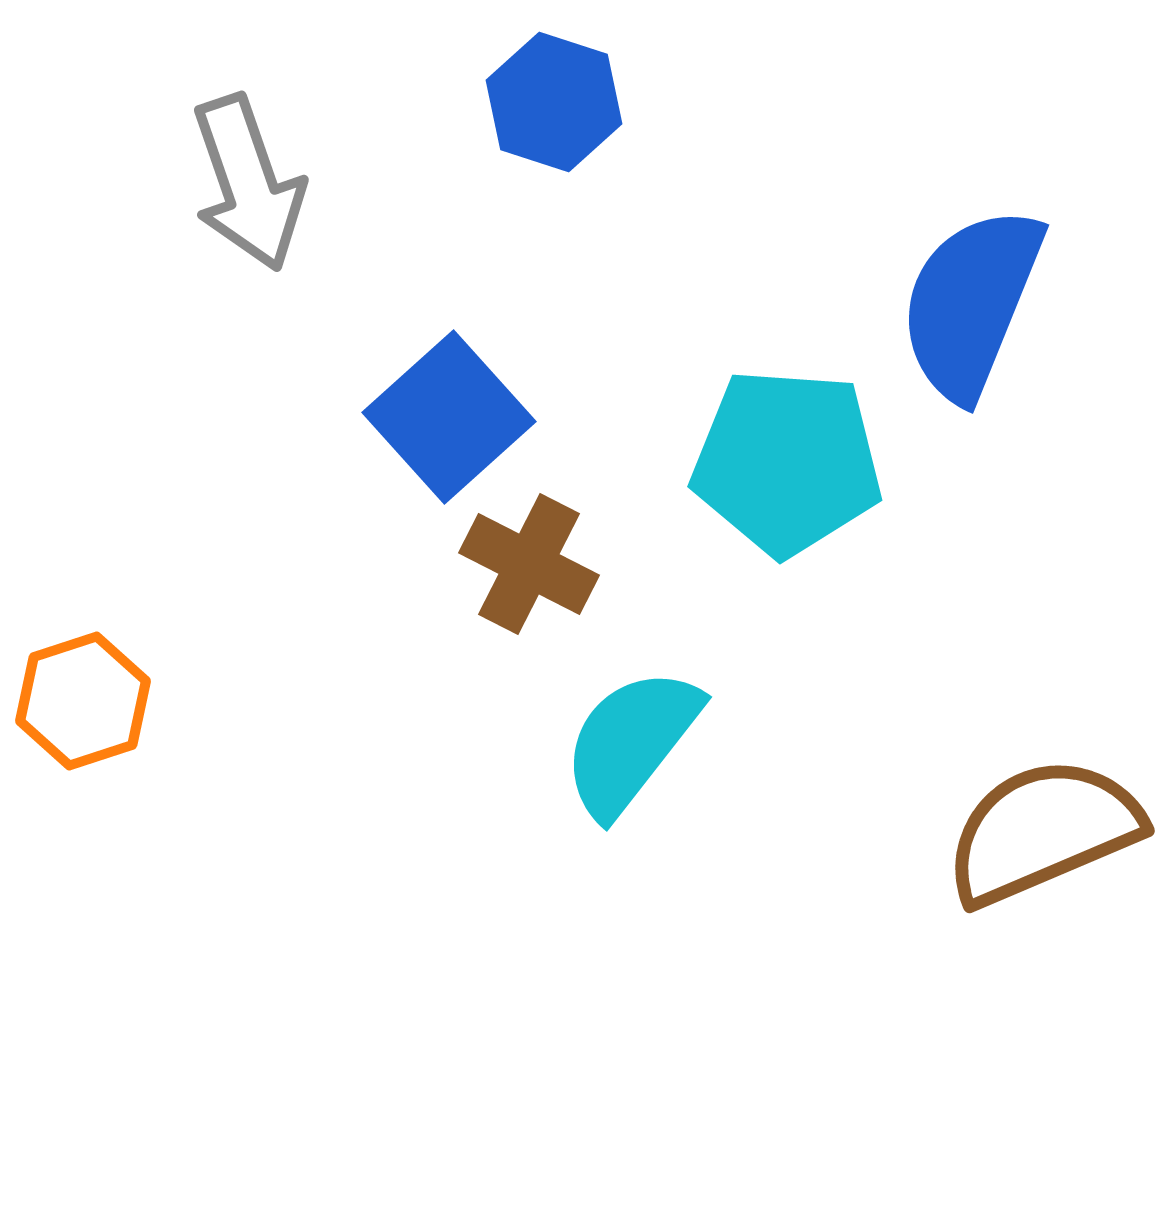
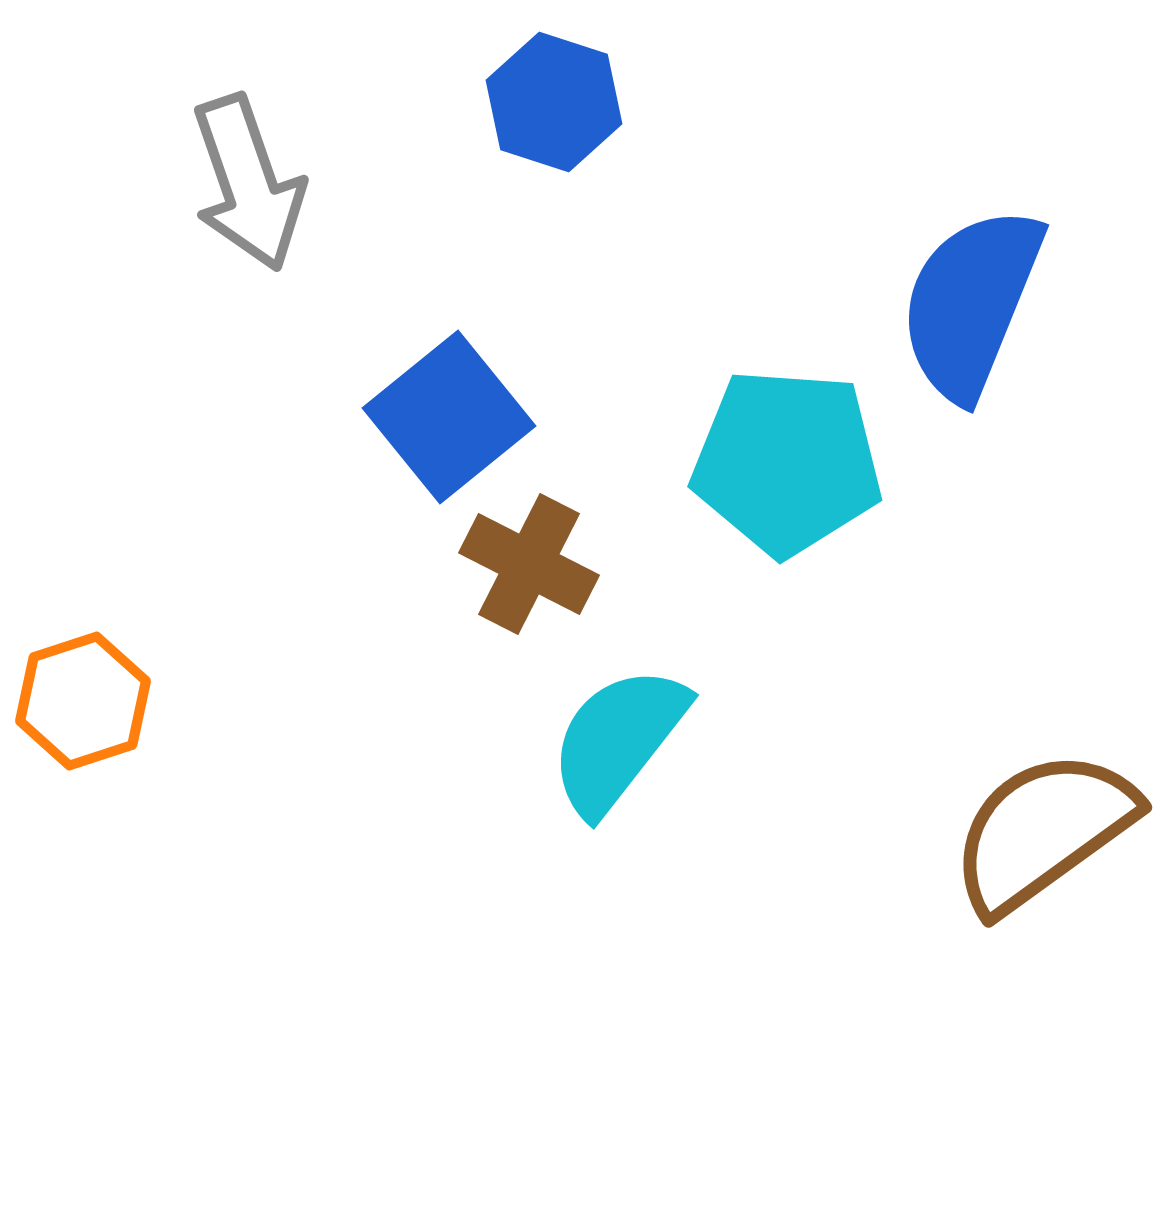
blue square: rotated 3 degrees clockwise
cyan semicircle: moved 13 px left, 2 px up
brown semicircle: rotated 13 degrees counterclockwise
